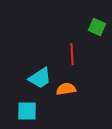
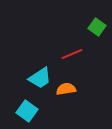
green square: rotated 12 degrees clockwise
red line: rotated 70 degrees clockwise
cyan square: rotated 35 degrees clockwise
